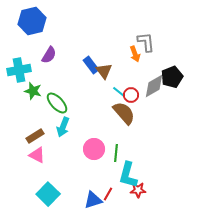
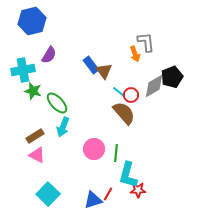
cyan cross: moved 4 px right
